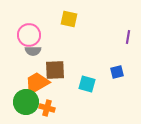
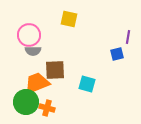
blue square: moved 18 px up
orange trapezoid: rotated 8 degrees clockwise
